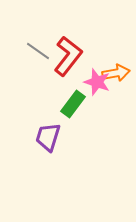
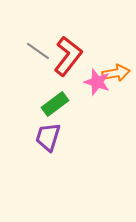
green rectangle: moved 18 px left; rotated 16 degrees clockwise
